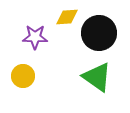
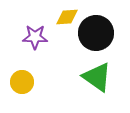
black circle: moved 3 px left
yellow circle: moved 1 px left, 6 px down
